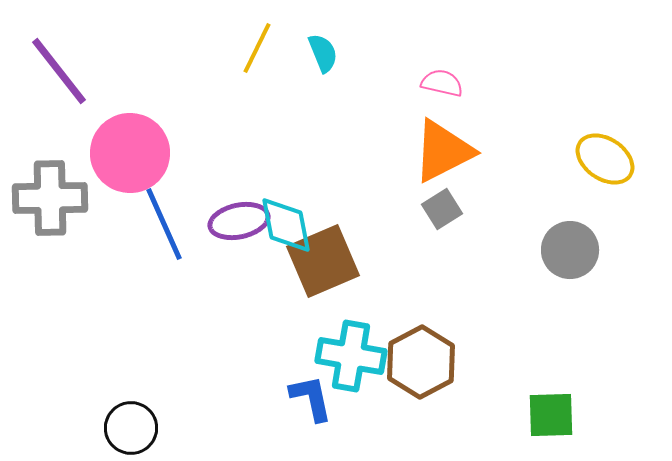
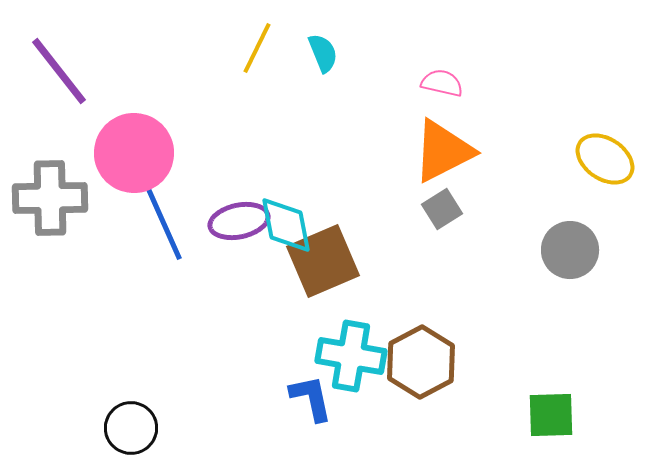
pink circle: moved 4 px right
